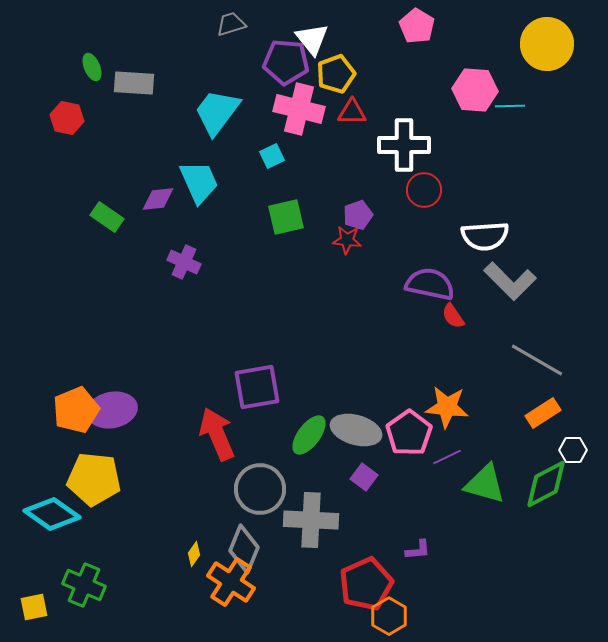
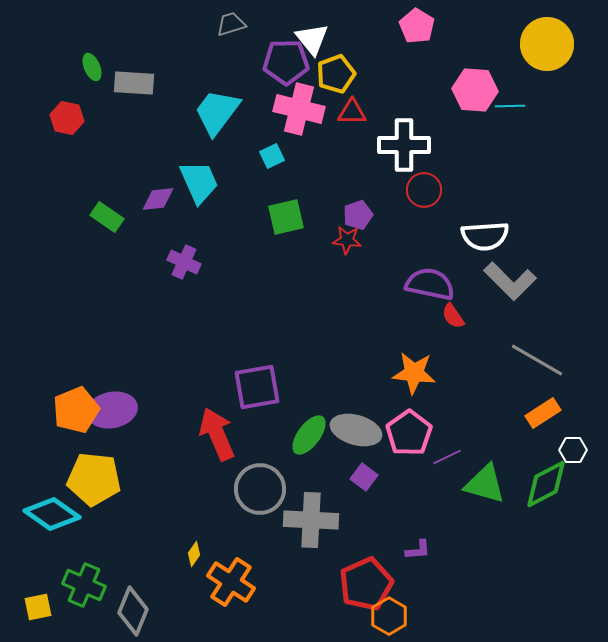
purple pentagon at (286, 62): rotated 6 degrees counterclockwise
orange star at (447, 407): moved 33 px left, 34 px up
gray diamond at (244, 549): moved 111 px left, 62 px down
yellow square at (34, 607): moved 4 px right
